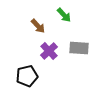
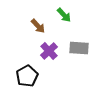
black pentagon: rotated 15 degrees counterclockwise
